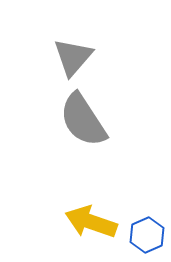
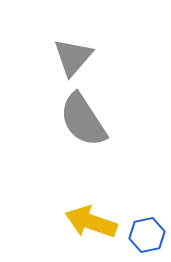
blue hexagon: rotated 12 degrees clockwise
